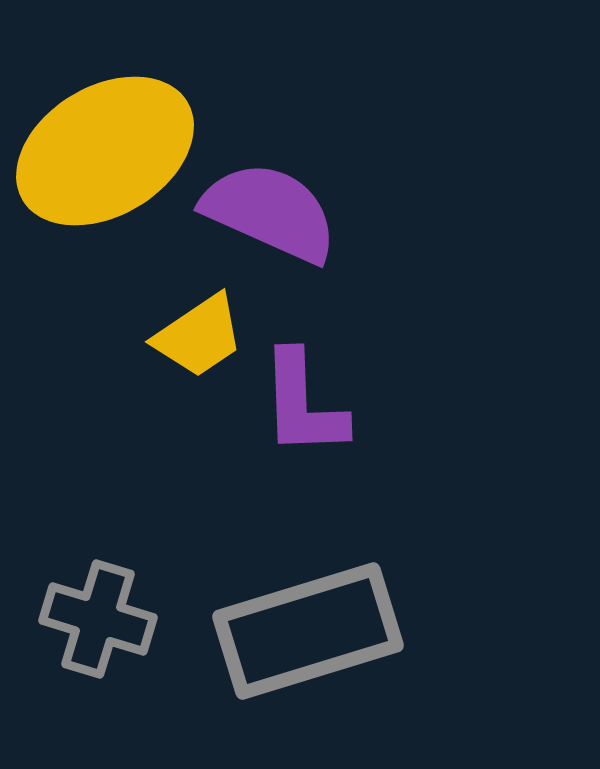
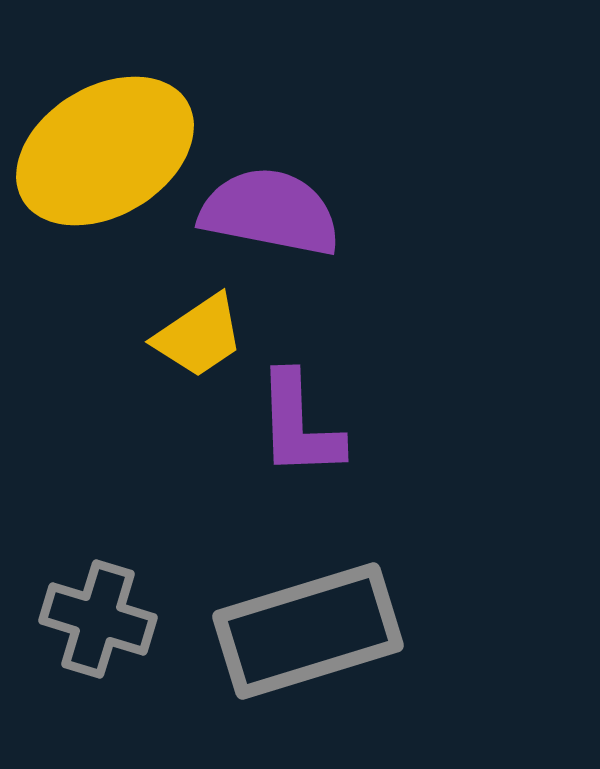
purple semicircle: rotated 13 degrees counterclockwise
purple L-shape: moved 4 px left, 21 px down
